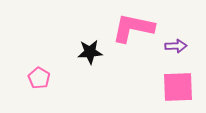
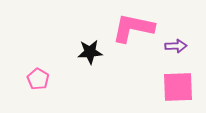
pink pentagon: moved 1 px left, 1 px down
